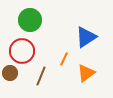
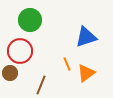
blue triangle: rotated 15 degrees clockwise
red circle: moved 2 px left
orange line: moved 3 px right, 5 px down; rotated 48 degrees counterclockwise
brown line: moved 9 px down
